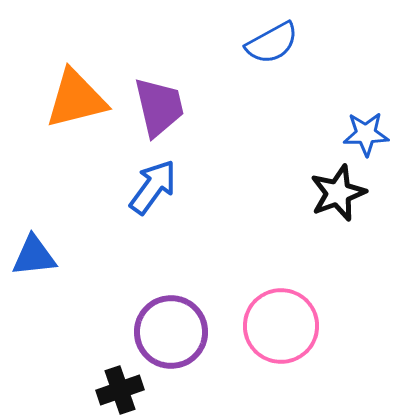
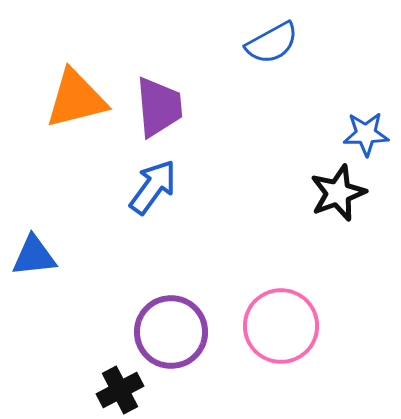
purple trapezoid: rotated 8 degrees clockwise
black cross: rotated 9 degrees counterclockwise
